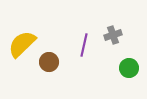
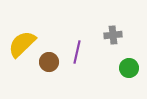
gray cross: rotated 12 degrees clockwise
purple line: moved 7 px left, 7 px down
